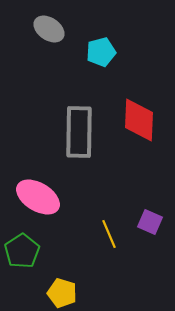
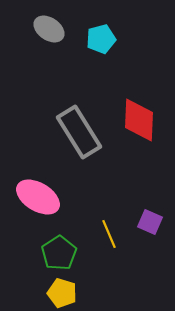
cyan pentagon: moved 13 px up
gray rectangle: rotated 33 degrees counterclockwise
green pentagon: moved 37 px right, 2 px down
